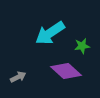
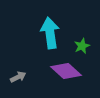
cyan arrow: rotated 116 degrees clockwise
green star: rotated 14 degrees counterclockwise
